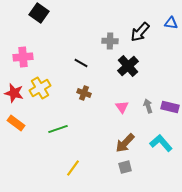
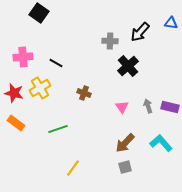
black line: moved 25 px left
